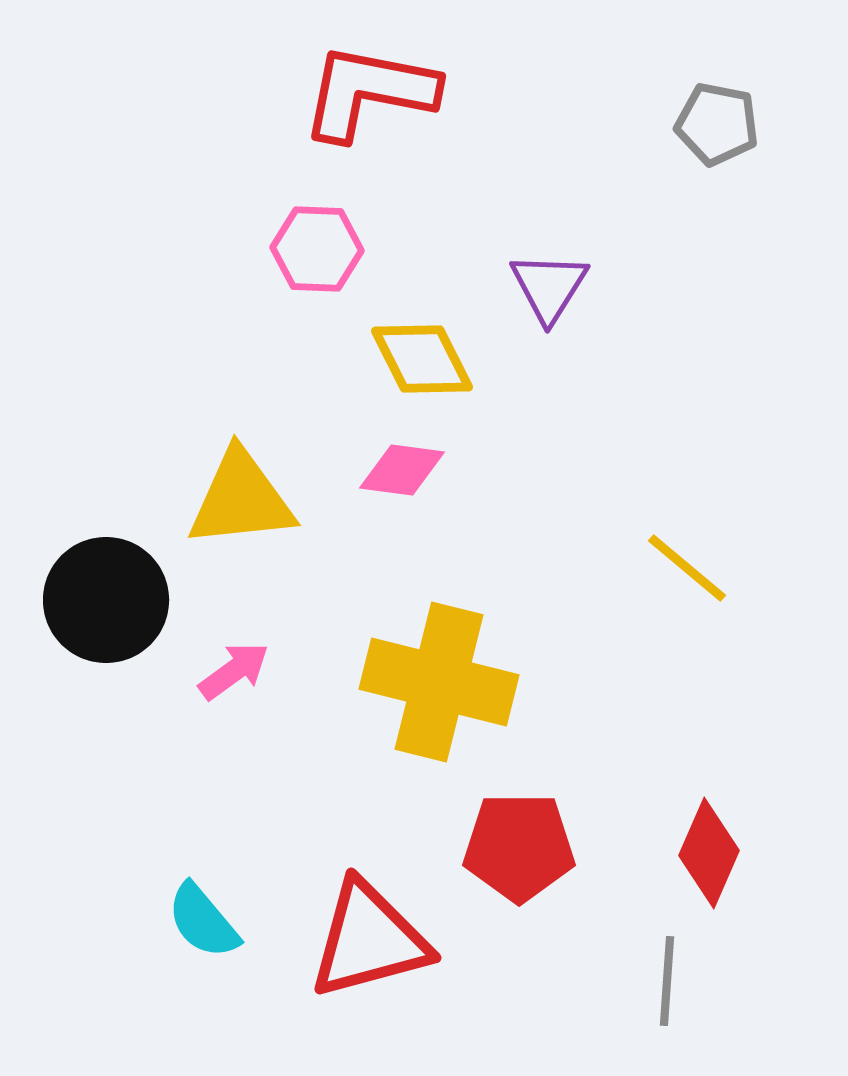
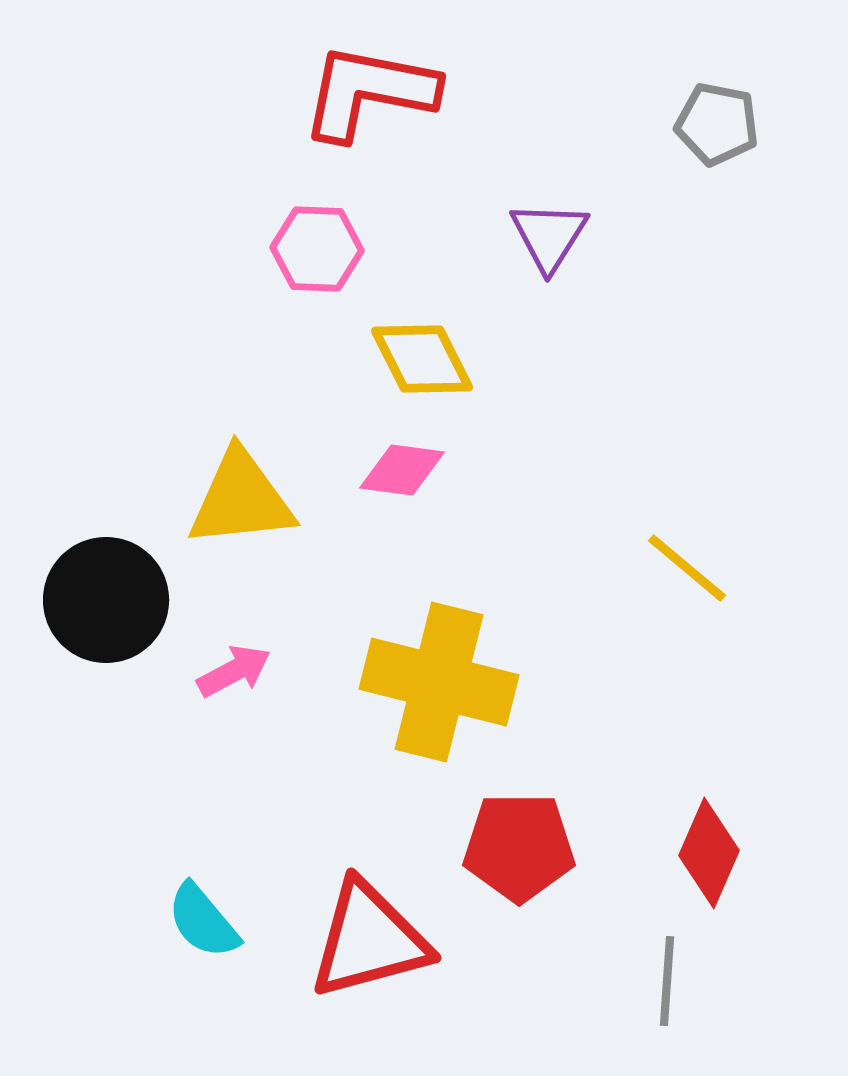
purple triangle: moved 51 px up
pink arrow: rotated 8 degrees clockwise
